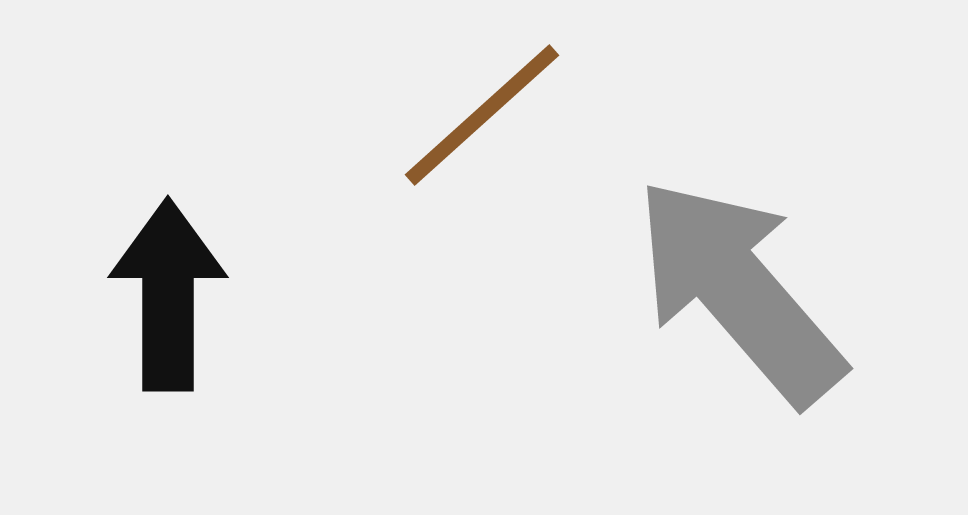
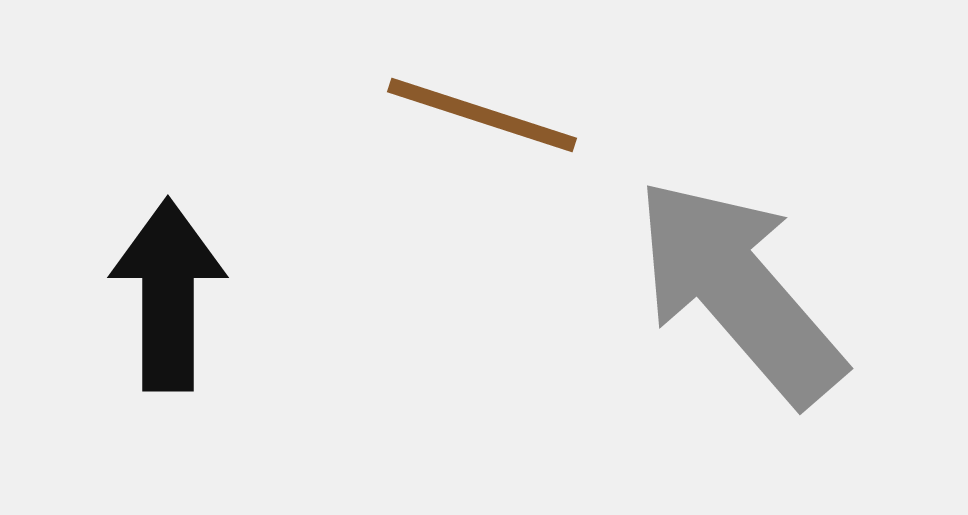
brown line: rotated 60 degrees clockwise
